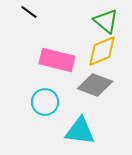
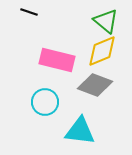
black line: rotated 18 degrees counterclockwise
